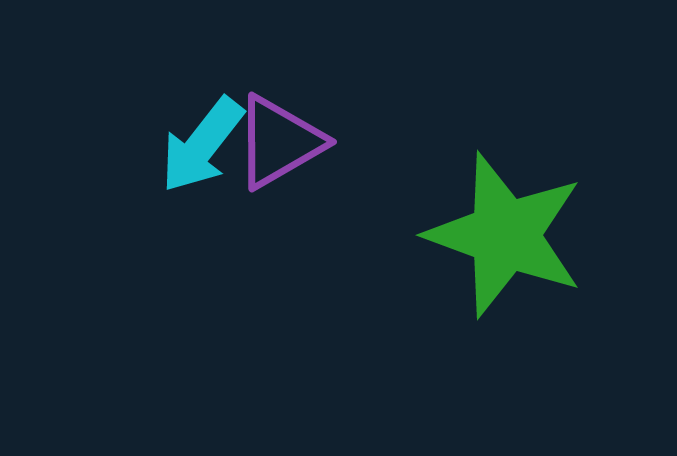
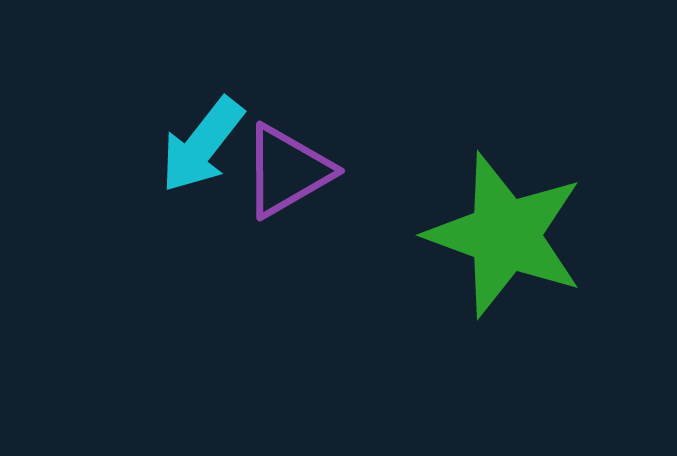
purple triangle: moved 8 px right, 29 px down
